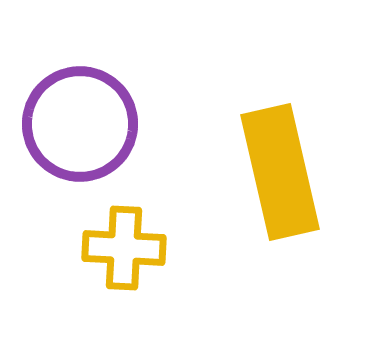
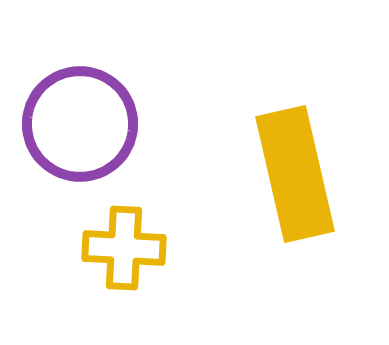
yellow rectangle: moved 15 px right, 2 px down
